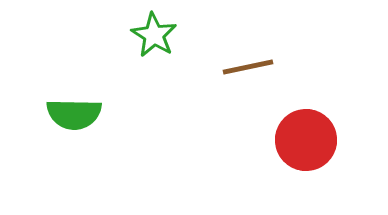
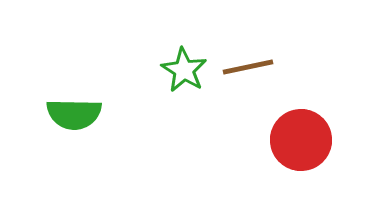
green star: moved 30 px right, 35 px down
red circle: moved 5 px left
